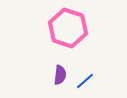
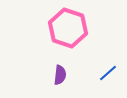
blue line: moved 23 px right, 8 px up
